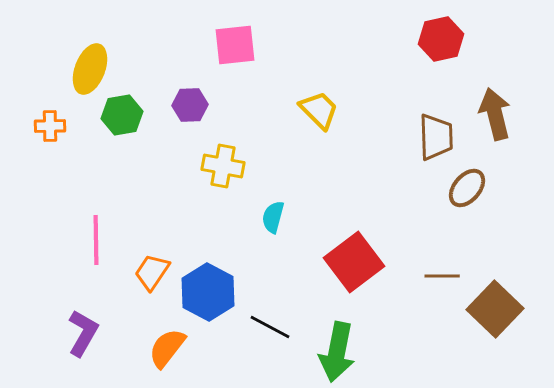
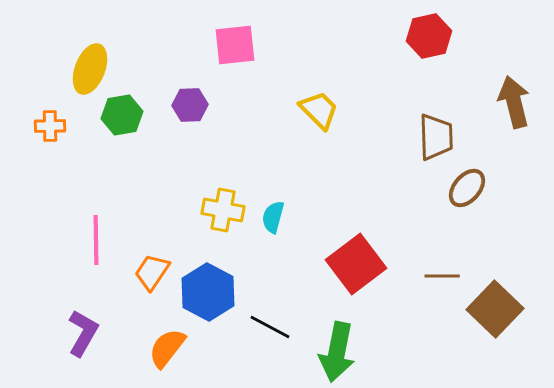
red hexagon: moved 12 px left, 3 px up
brown arrow: moved 19 px right, 12 px up
yellow cross: moved 44 px down
red square: moved 2 px right, 2 px down
